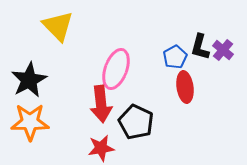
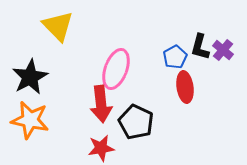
black star: moved 1 px right, 3 px up
orange star: moved 2 px up; rotated 12 degrees clockwise
